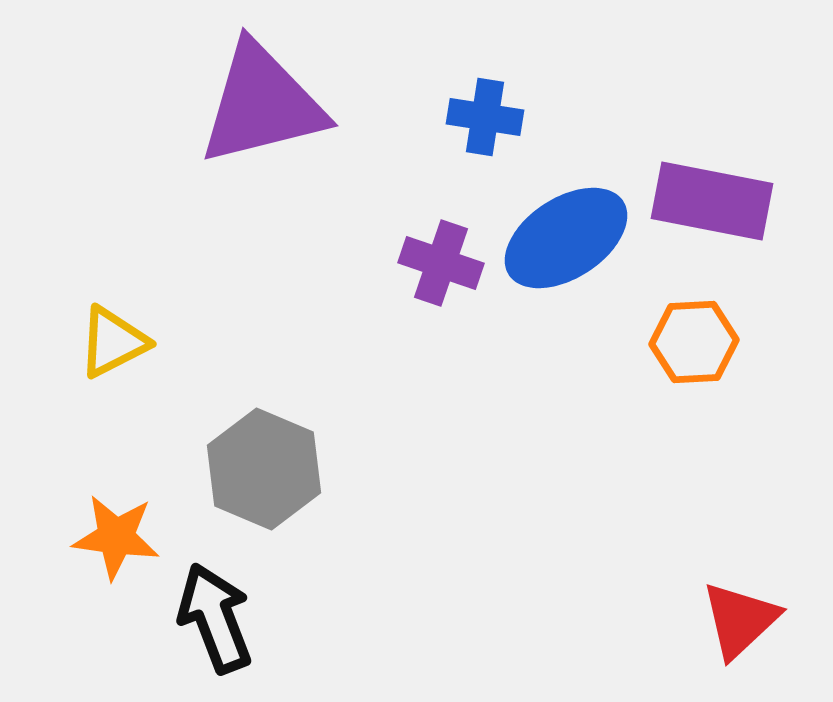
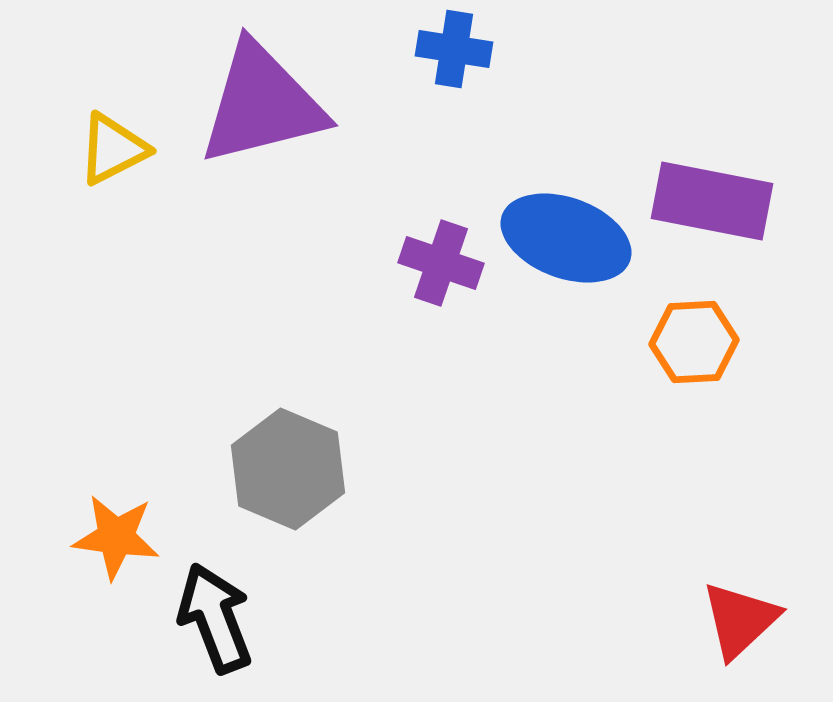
blue cross: moved 31 px left, 68 px up
blue ellipse: rotated 53 degrees clockwise
yellow triangle: moved 193 px up
gray hexagon: moved 24 px right
